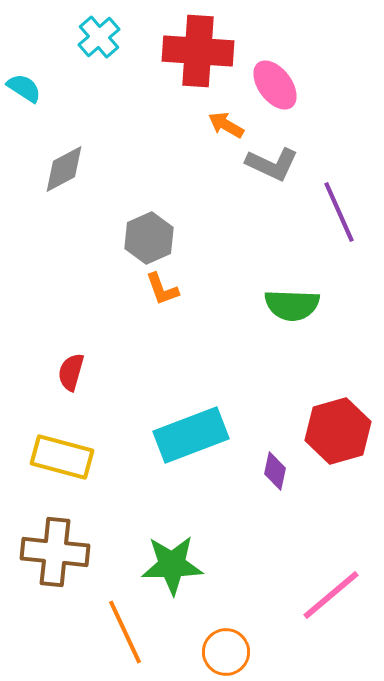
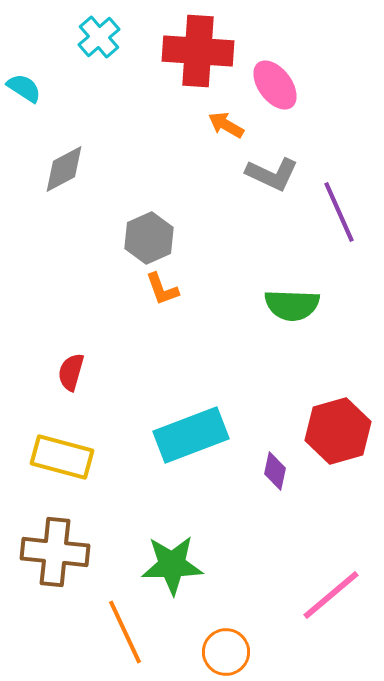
gray L-shape: moved 10 px down
